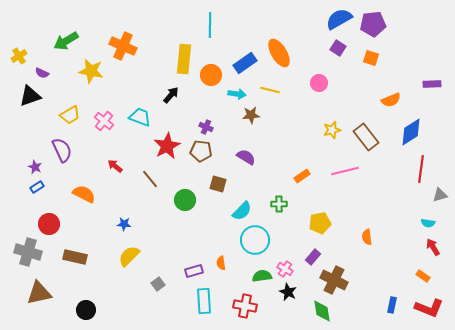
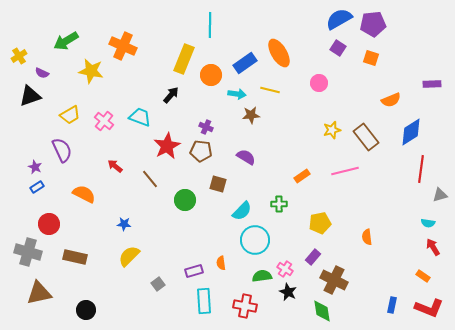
yellow rectangle at (184, 59): rotated 16 degrees clockwise
